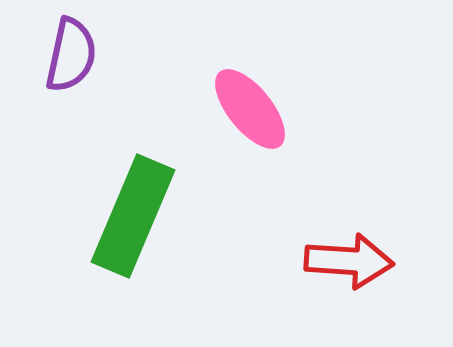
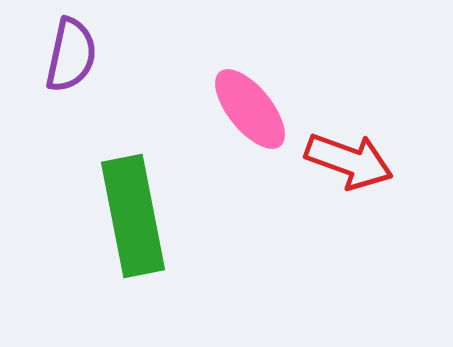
green rectangle: rotated 34 degrees counterclockwise
red arrow: moved 100 px up; rotated 16 degrees clockwise
